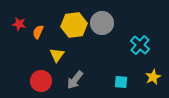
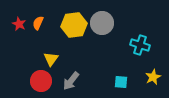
red star: rotated 16 degrees clockwise
orange semicircle: moved 9 px up
cyan cross: rotated 24 degrees counterclockwise
yellow triangle: moved 6 px left, 4 px down
gray arrow: moved 4 px left, 1 px down
